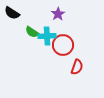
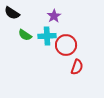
purple star: moved 4 px left, 2 px down
green semicircle: moved 7 px left, 3 px down
red circle: moved 3 px right
